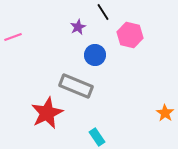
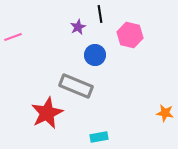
black line: moved 3 px left, 2 px down; rotated 24 degrees clockwise
orange star: rotated 24 degrees counterclockwise
cyan rectangle: moved 2 px right; rotated 66 degrees counterclockwise
